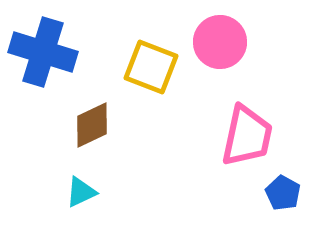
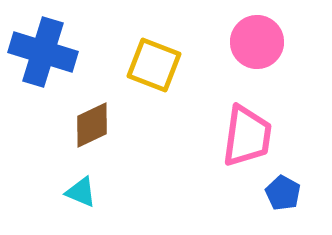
pink circle: moved 37 px right
yellow square: moved 3 px right, 2 px up
pink trapezoid: rotated 4 degrees counterclockwise
cyan triangle: rotated 48 degrees clockwise
